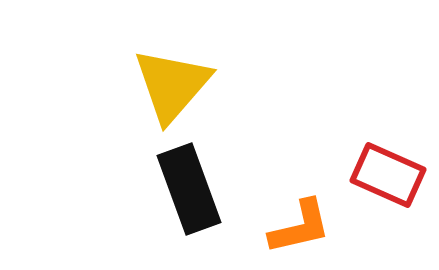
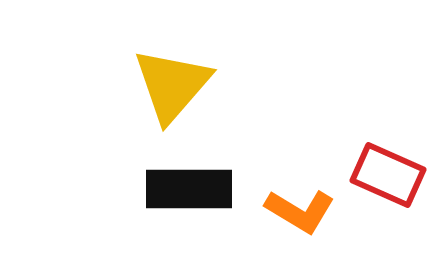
black rectangle: rotated 70 degrees counterclockwise
orange L-shape: moved 16 px up; rotated 44 degrees clockwise
